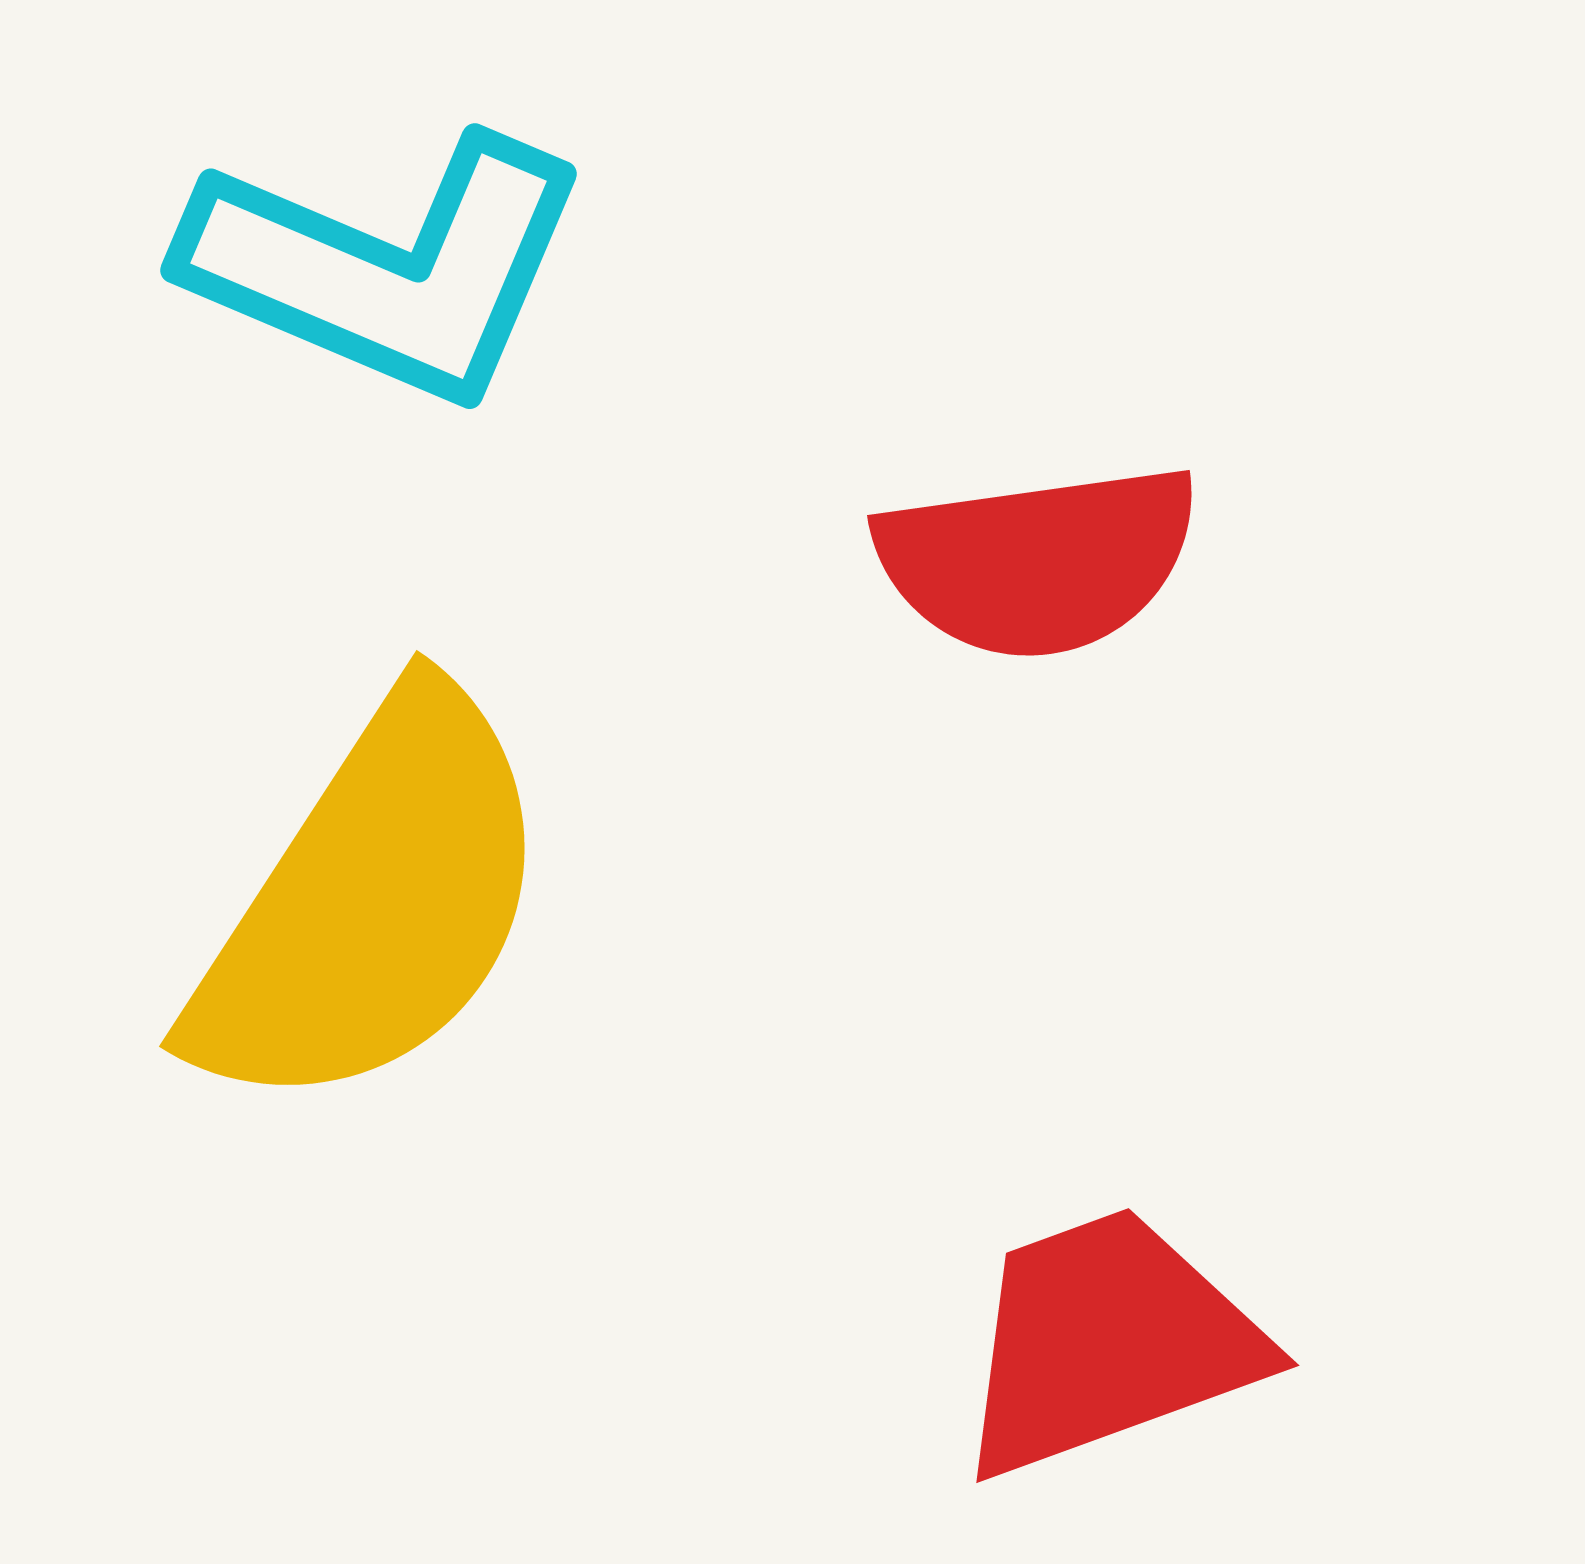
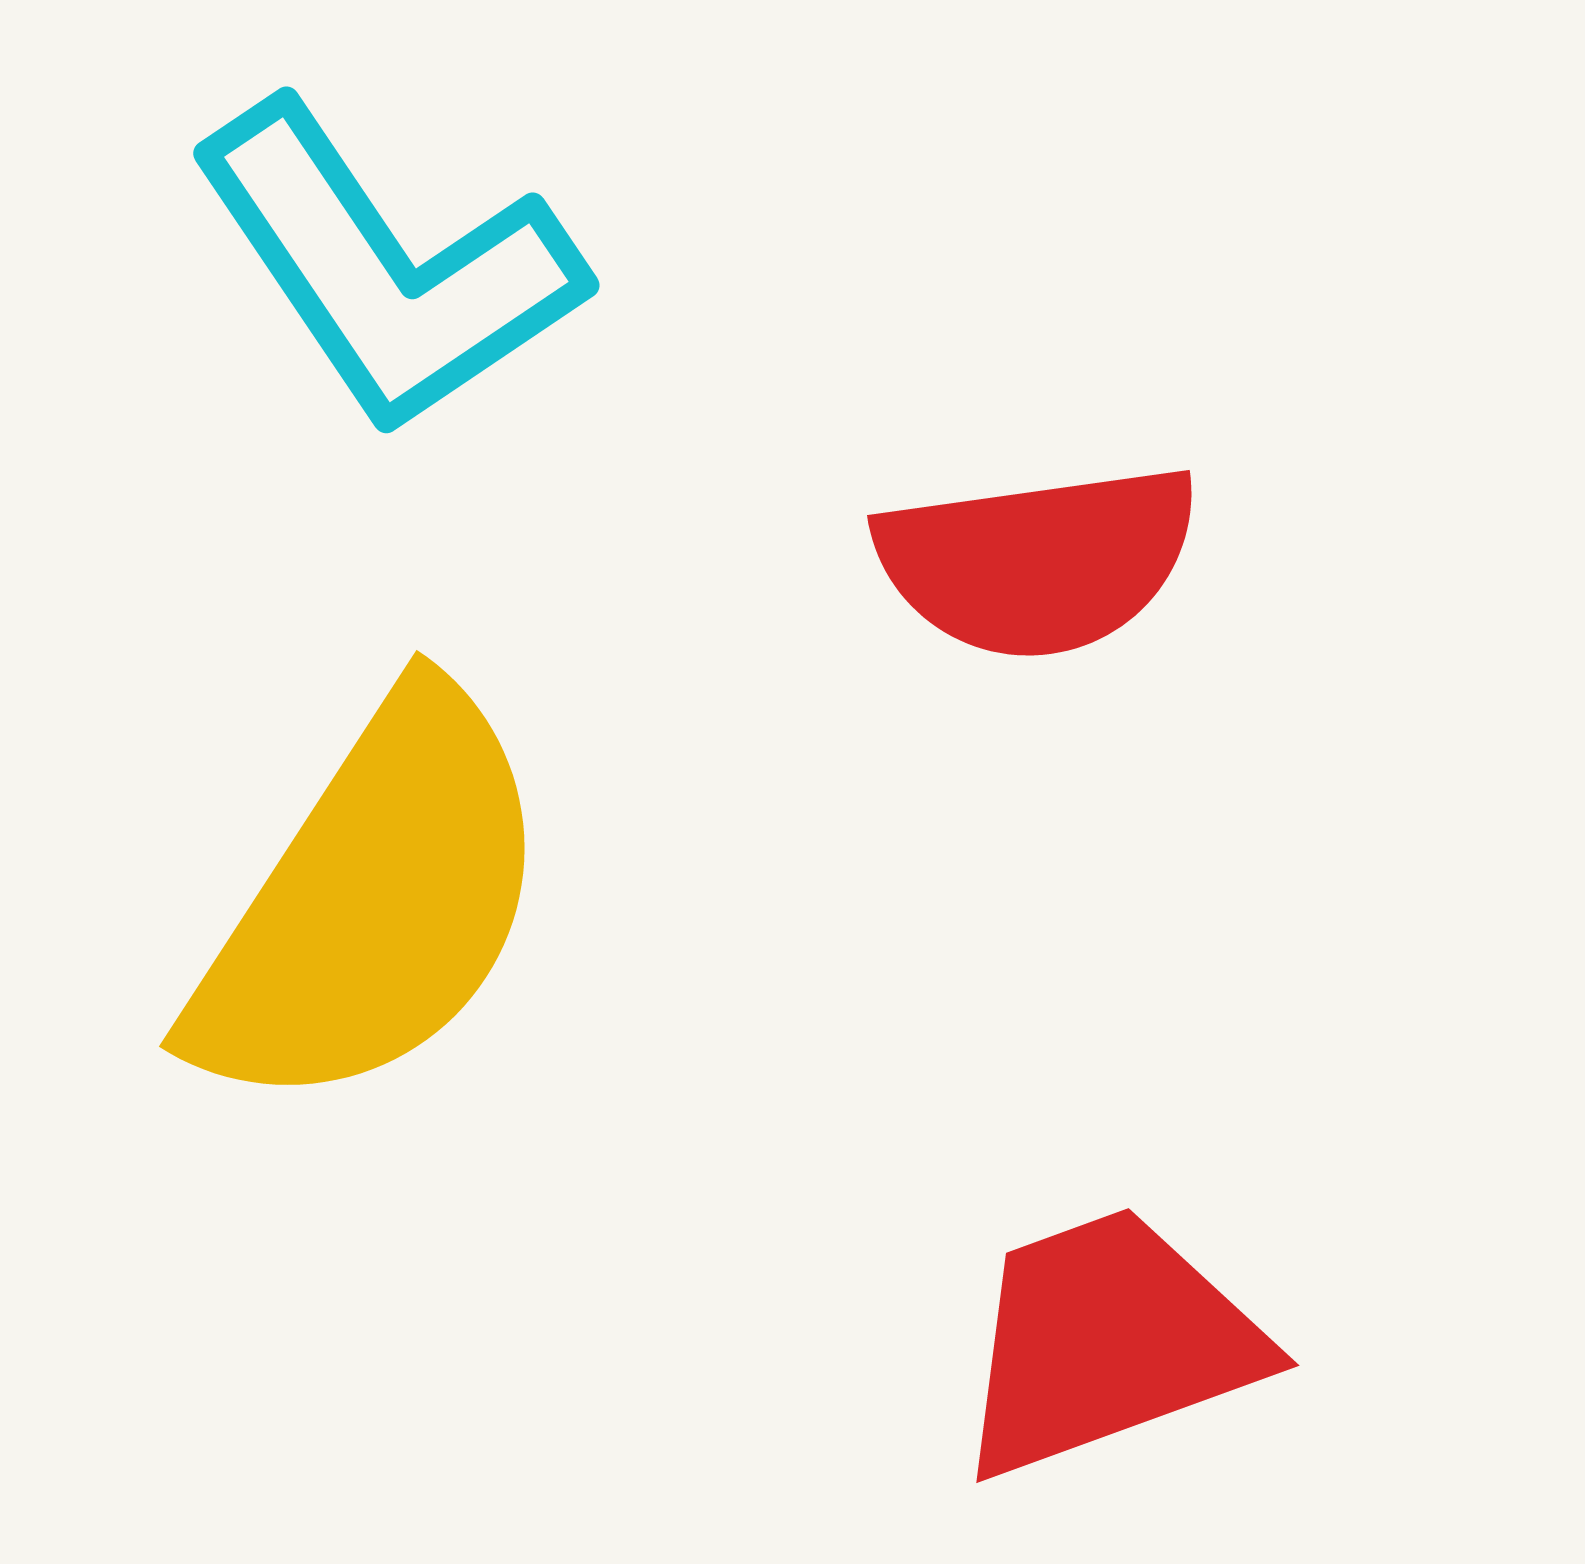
cyan L-shape: rotated 33 degrees clockwise
